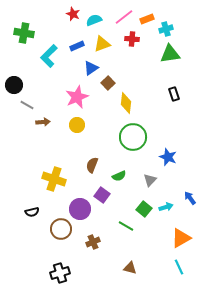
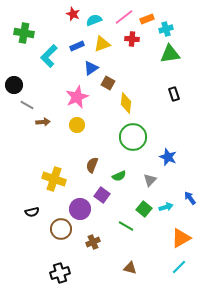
brown square: rotated 16 degrees counterclockwise
cyan line: rotated 70 degrees clockwise
